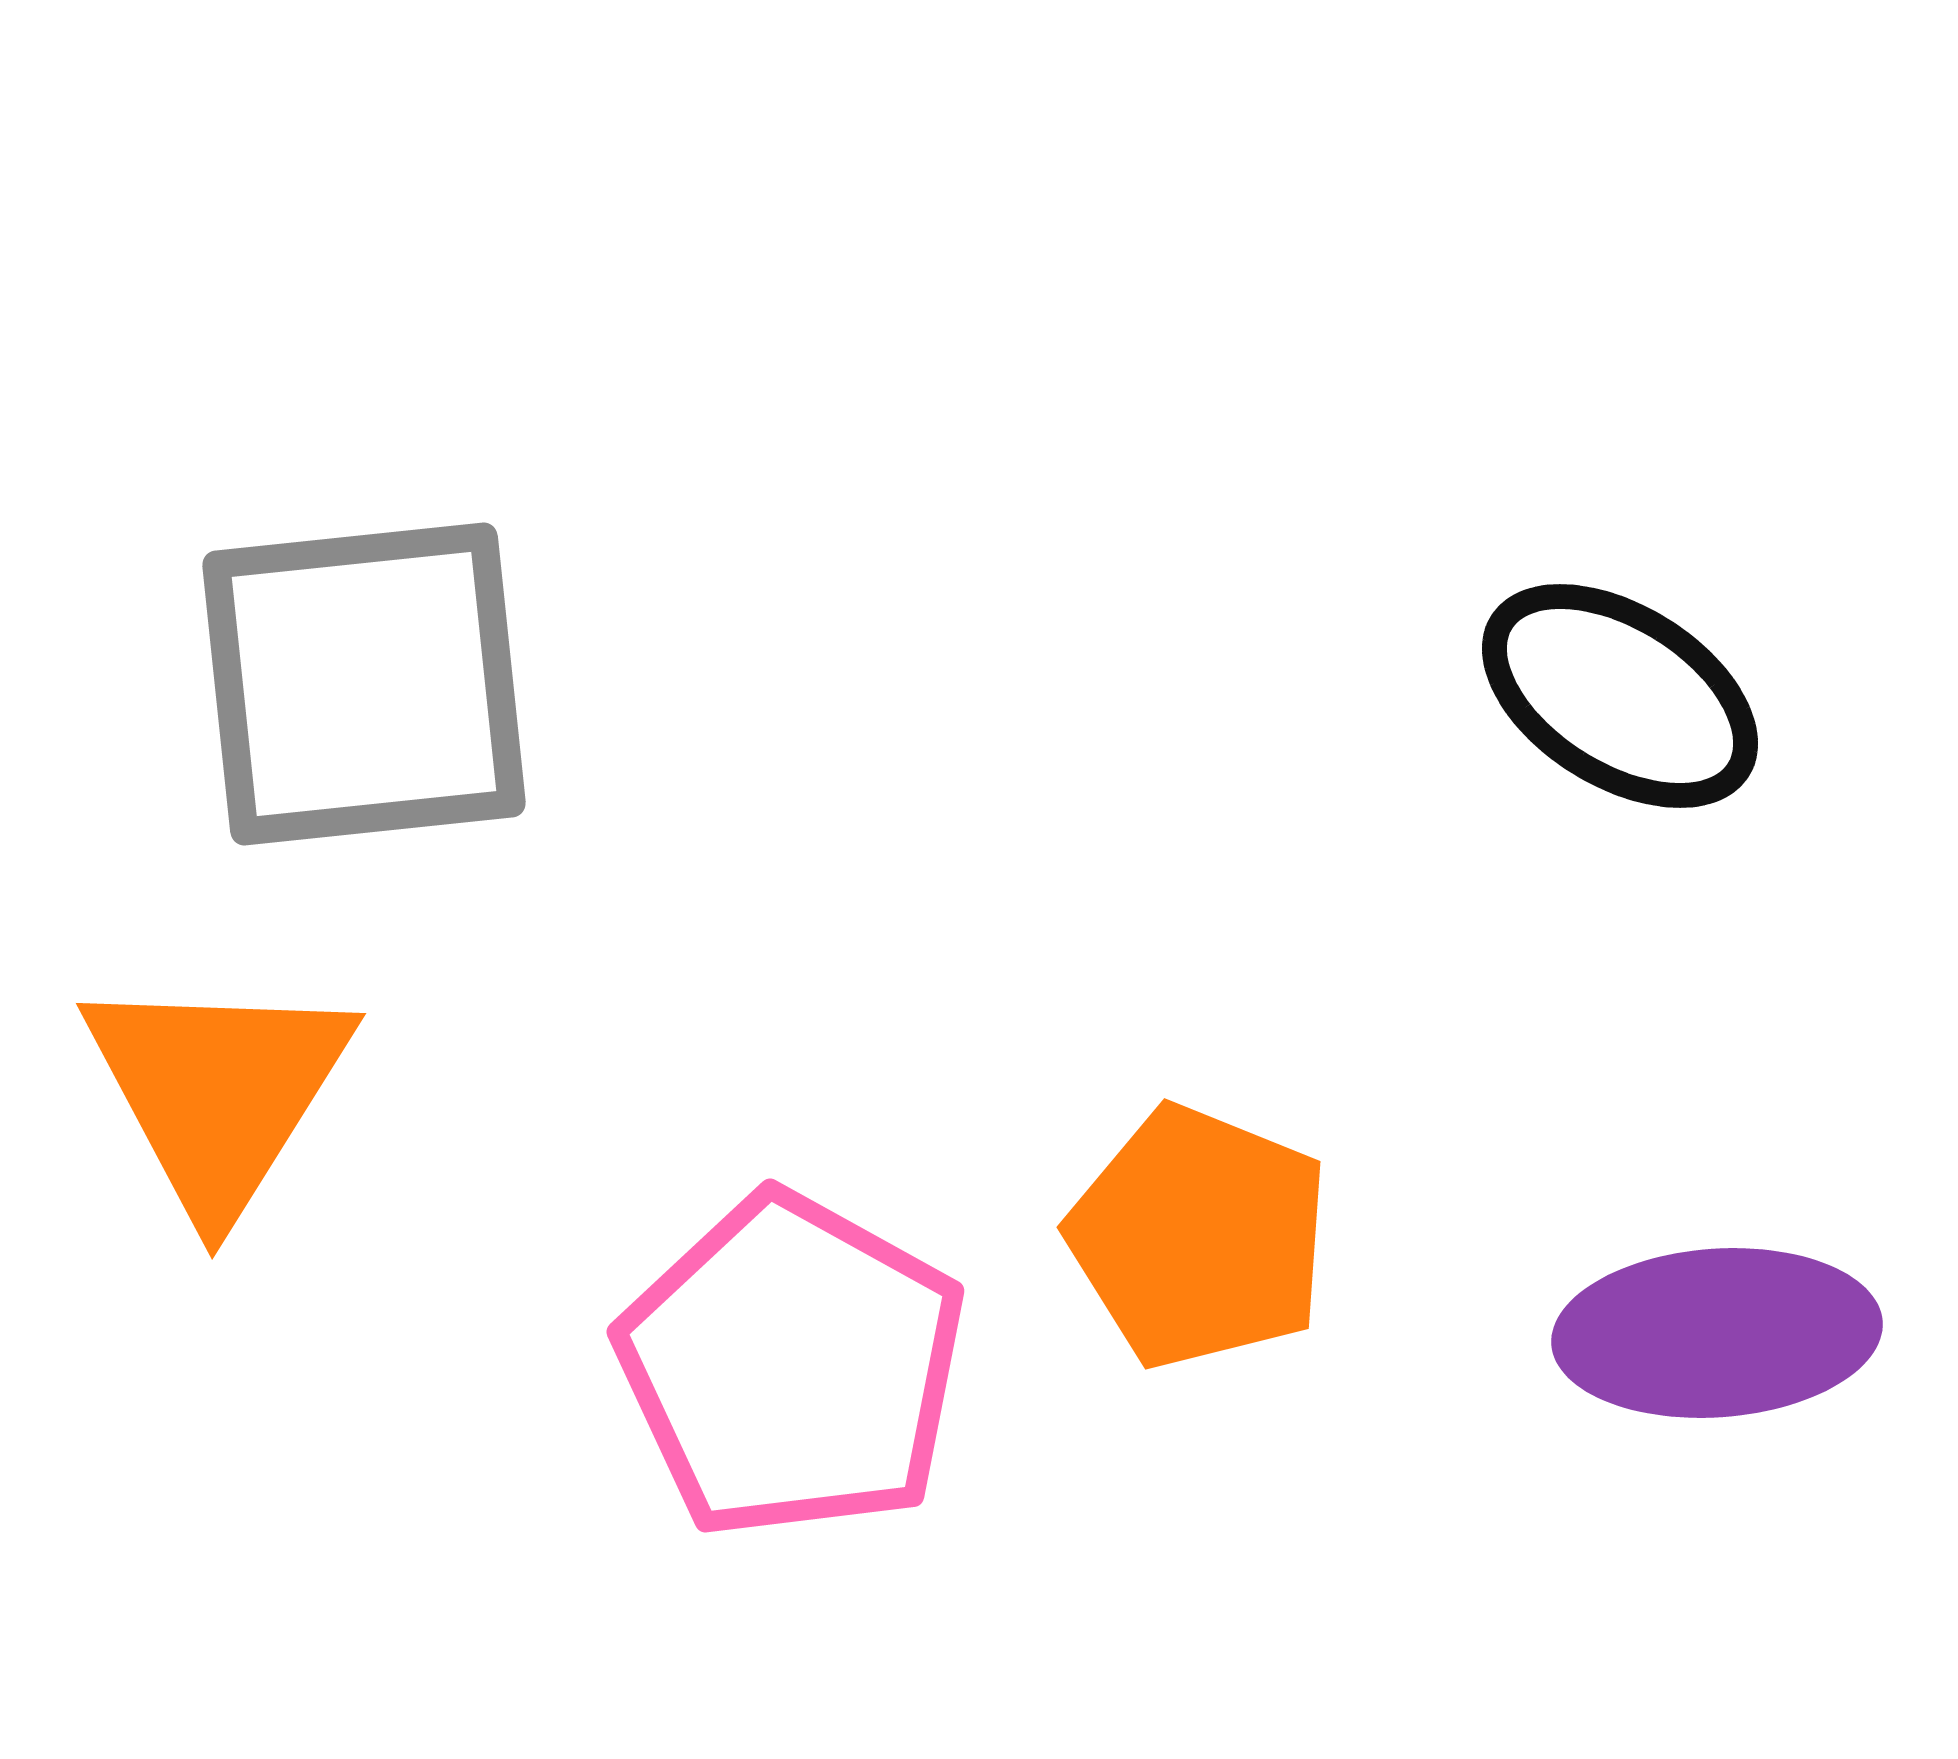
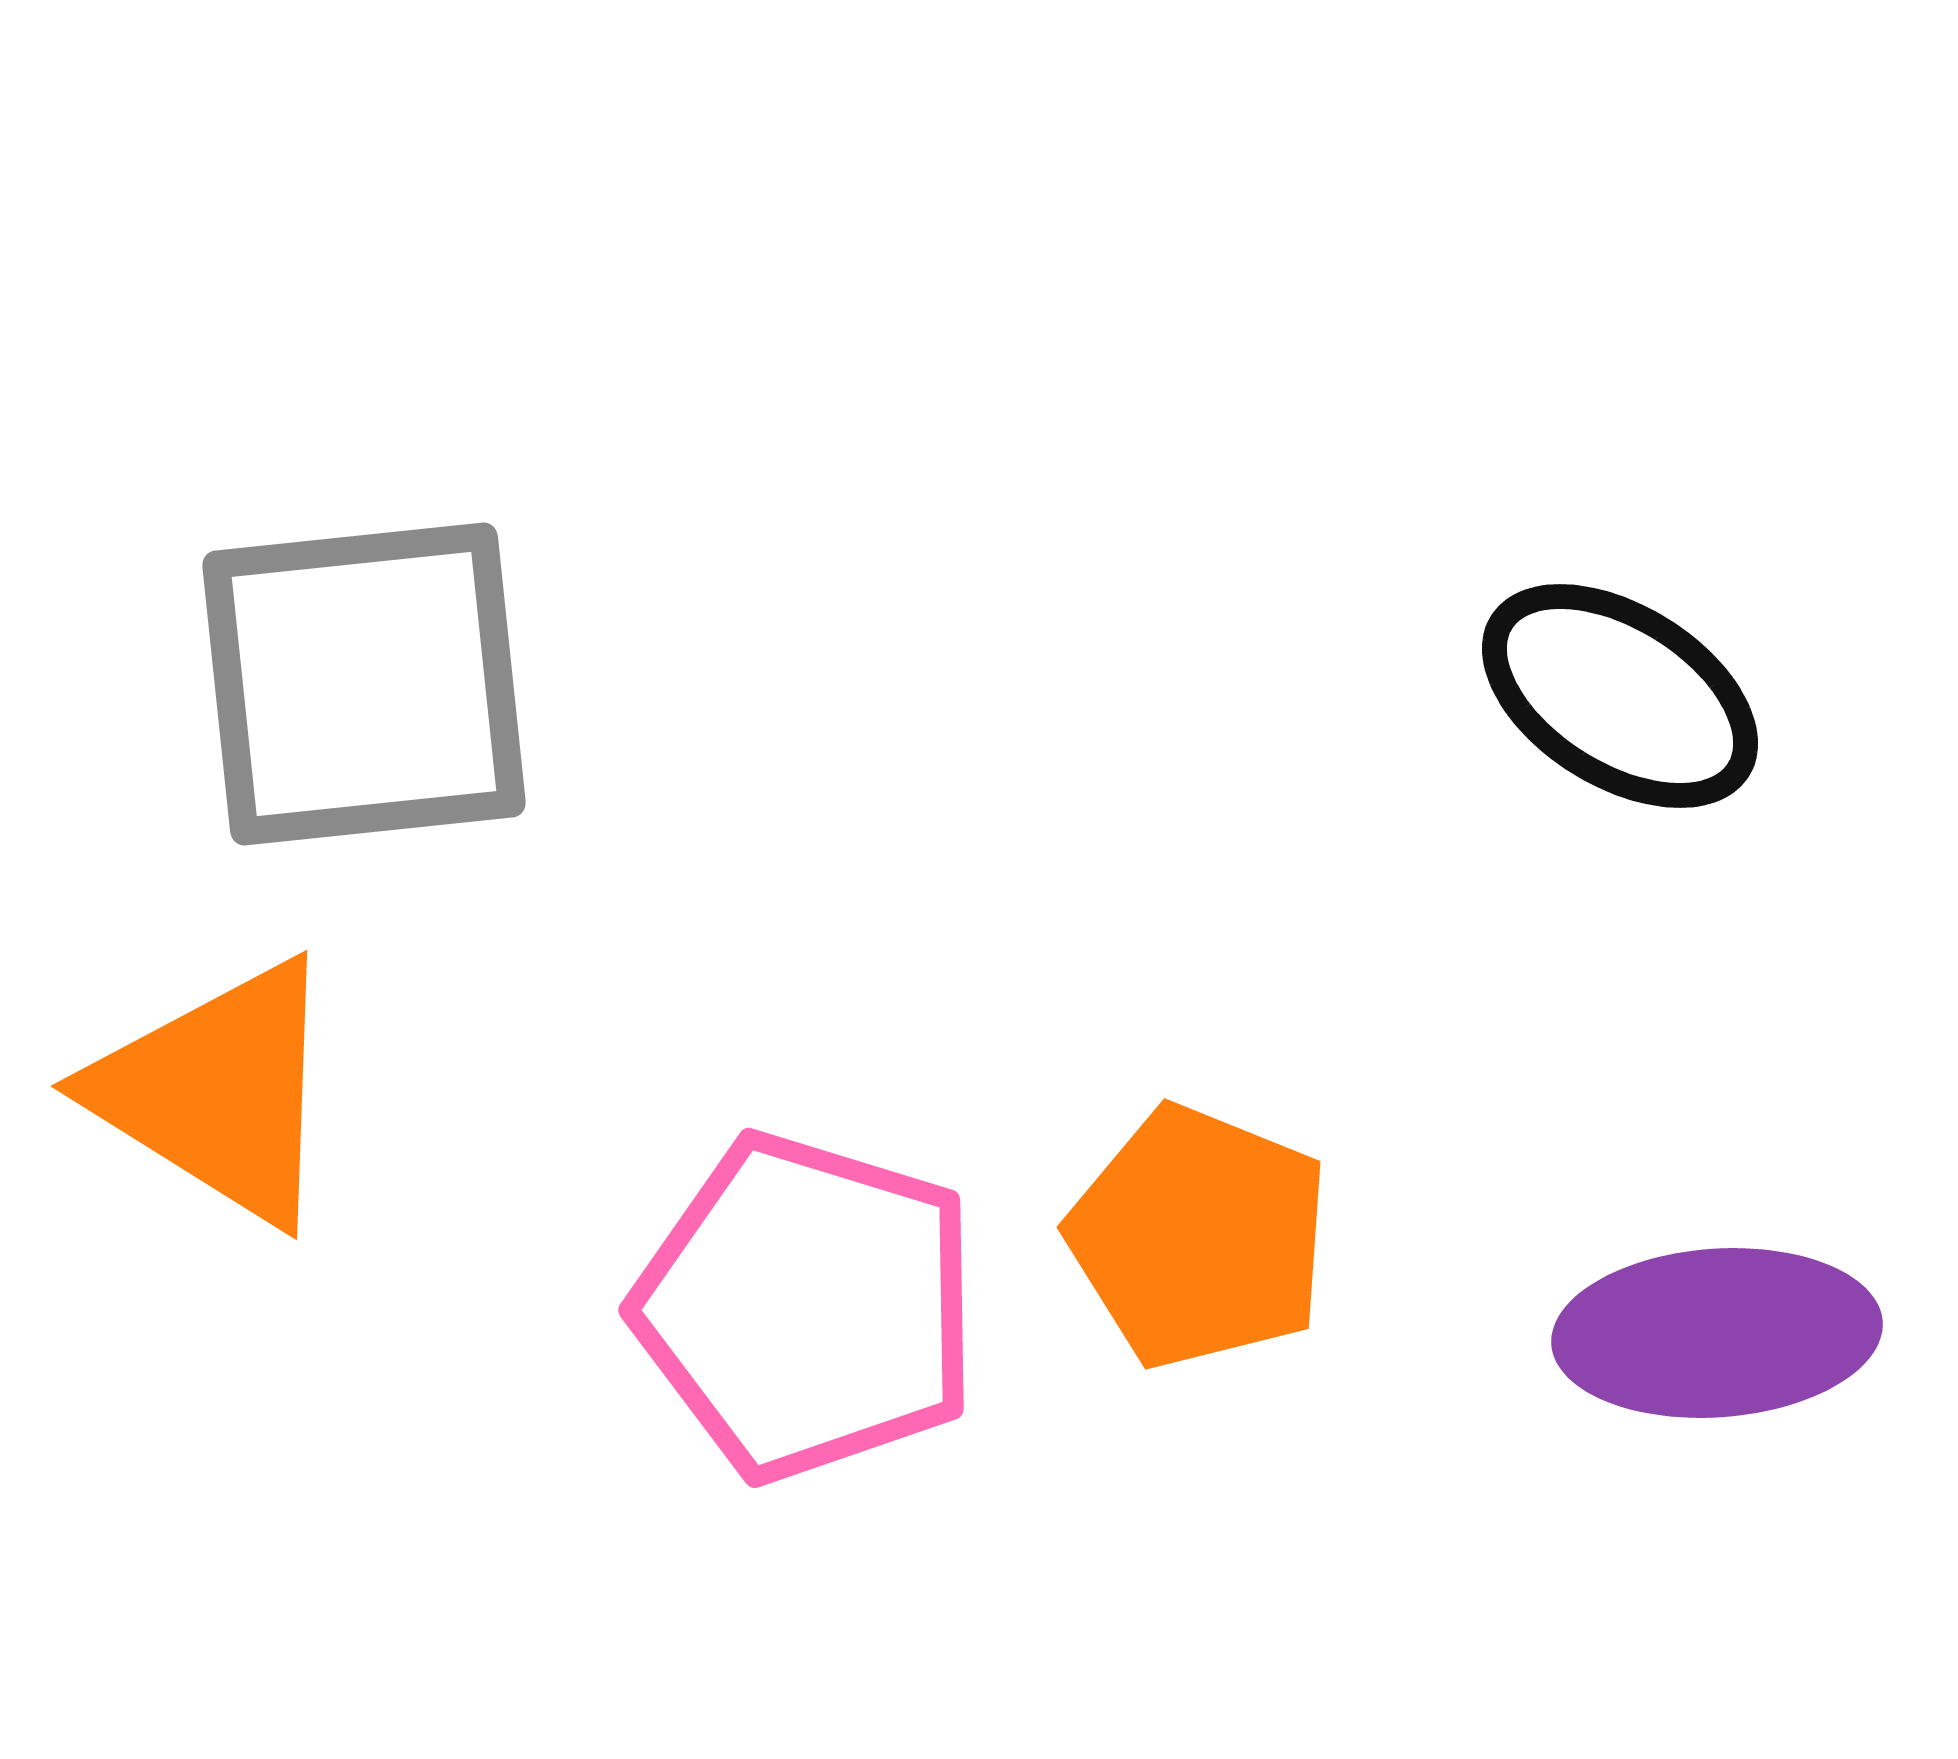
orange triangle: rotated 30 degrees counterclockwise
pink pentagon: moved 15 px right, 59 px up; rotated 12 degrees counterclockwise
